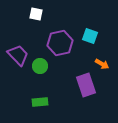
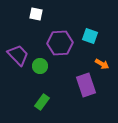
purple hexagon: rotated 10 degrees clockwise
green rectangle: moved 2 px right; rotated 49 degrees counterclockwise
